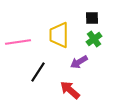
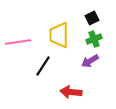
black square: rotated 24 degrees counterclockwise
green cross: rotated 14 degrees clockwise
purple arrow: moved 11 px right, 1 px up
black line: moved 5 px right, 6 px up
red arrow: moved 1 px right, 2 px down; rotated 35 degrees counterclockwise
